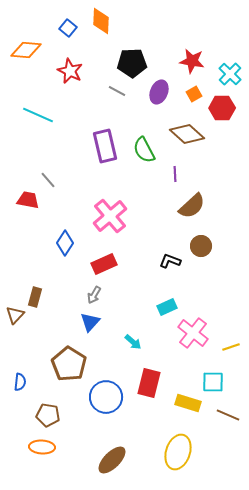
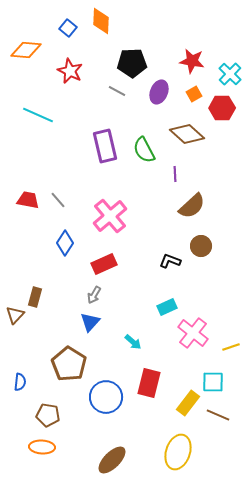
gray line at (48, 180): moved 10 px right, 20 px down
yellow rectangle at (188, 403): rotated 70 degrees counterclockwise
brown line at (228, 415): moved 10 px left
